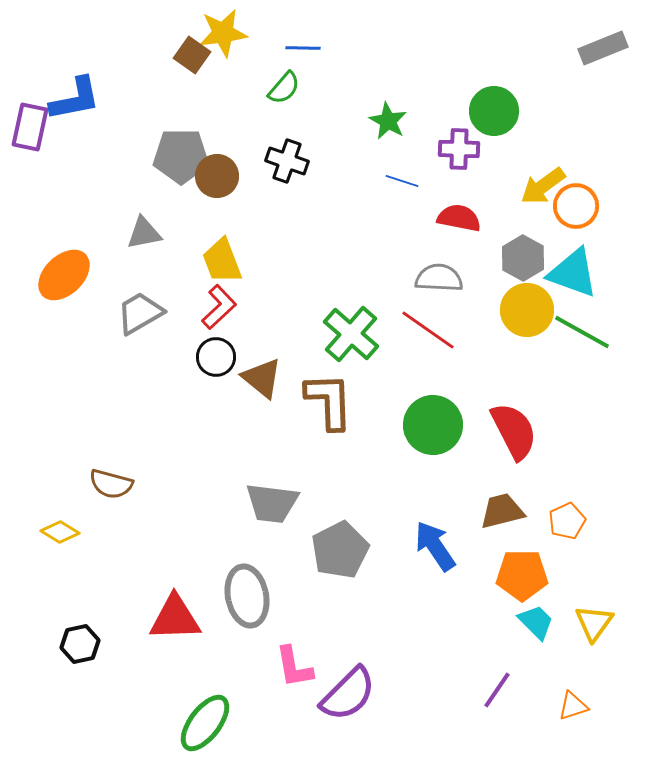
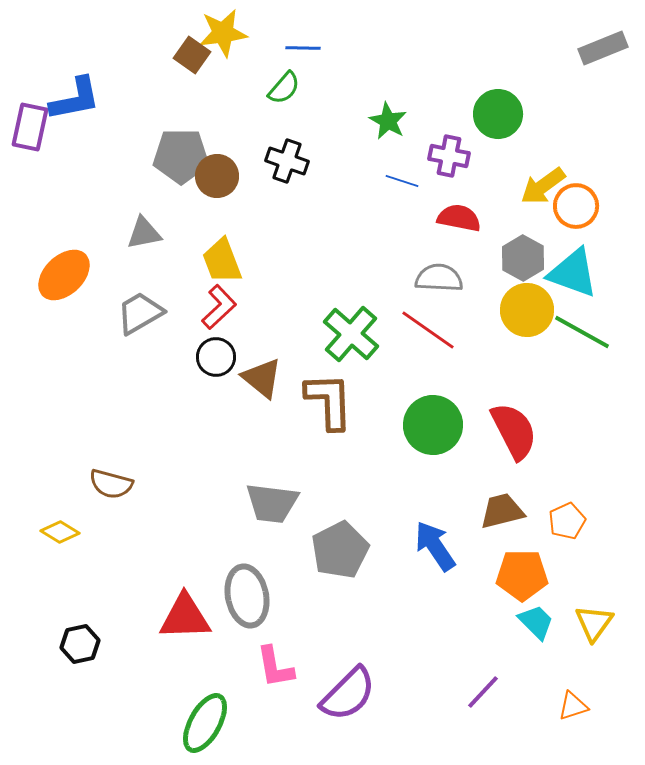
green circle at (494, 111): moved 4 px right, 3 px down
purple cross at (459, 149): moved 10 px left, 7 px down; rotated 9 degrees clockwise
red triangle at (175, 618): moved 10 px right, 1 px up
pink L-shape at (294, 667): moved 19 px left
purple line at (497, 690): moved 14 px left, 2 px down; rotated 9 degrees clockwise
green ellipse at (205, 723): rotated 8 degrees counterclockwise
